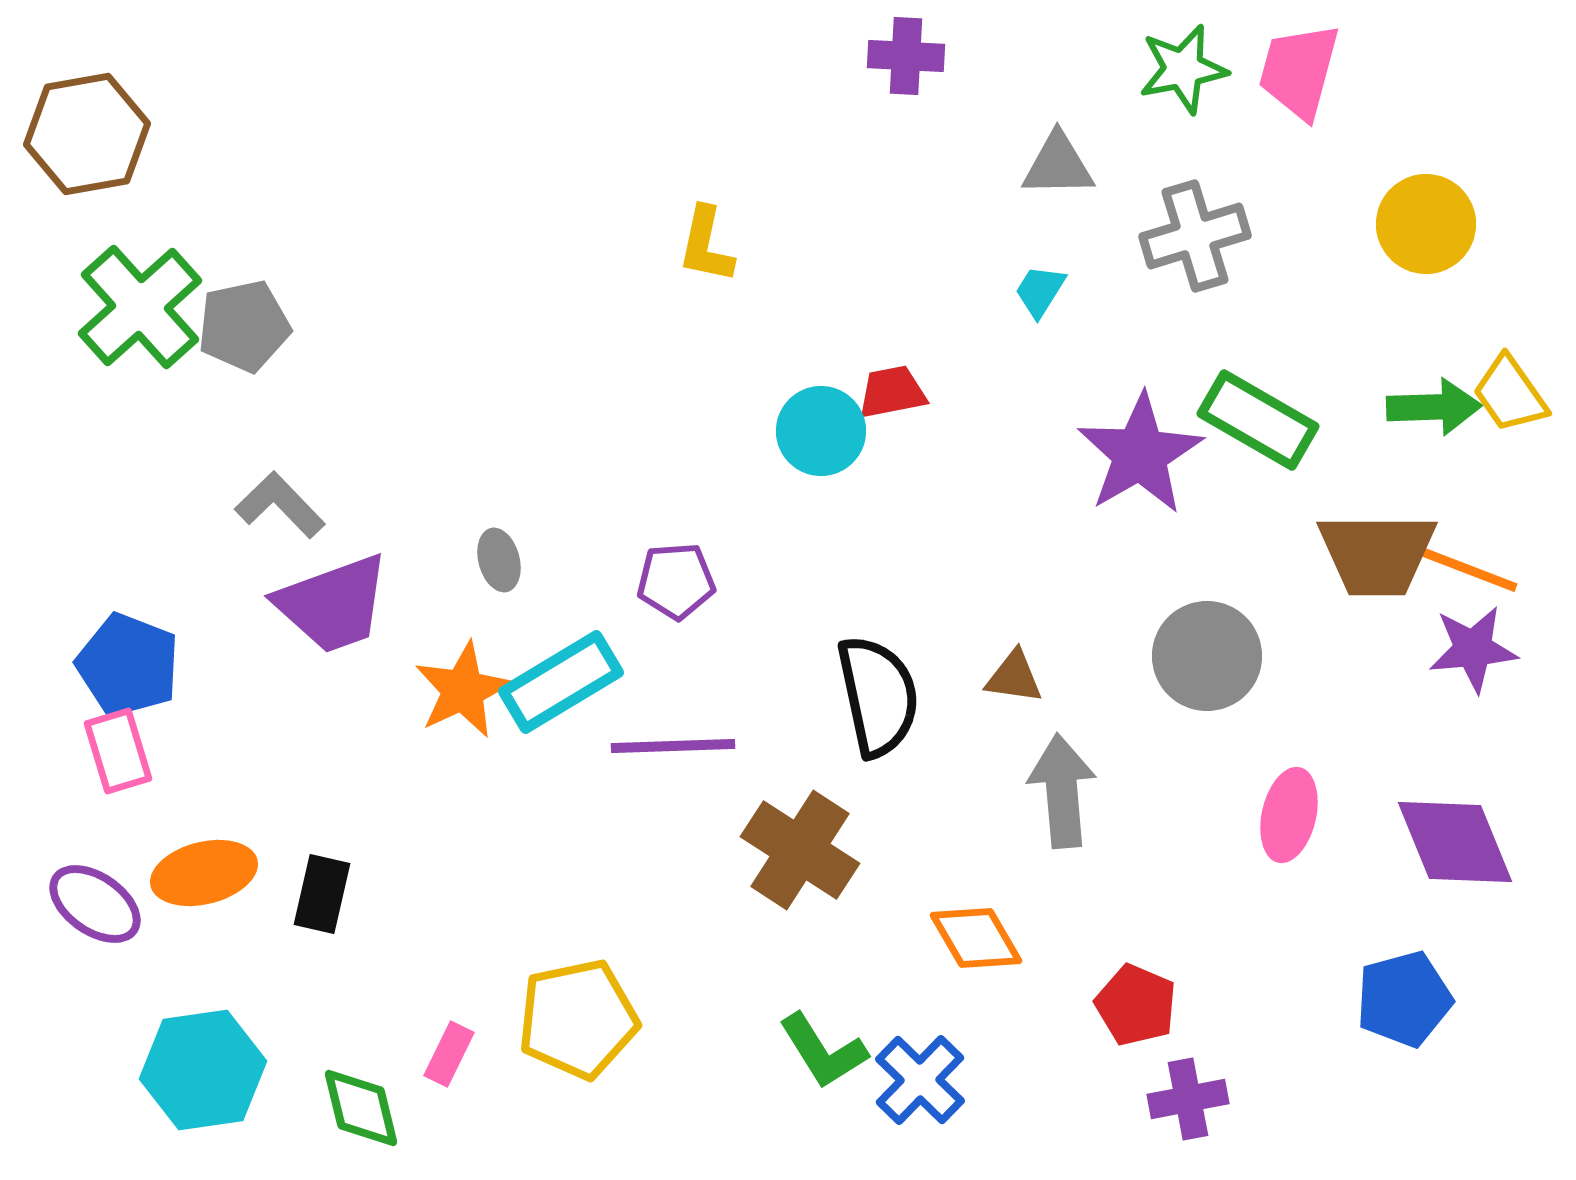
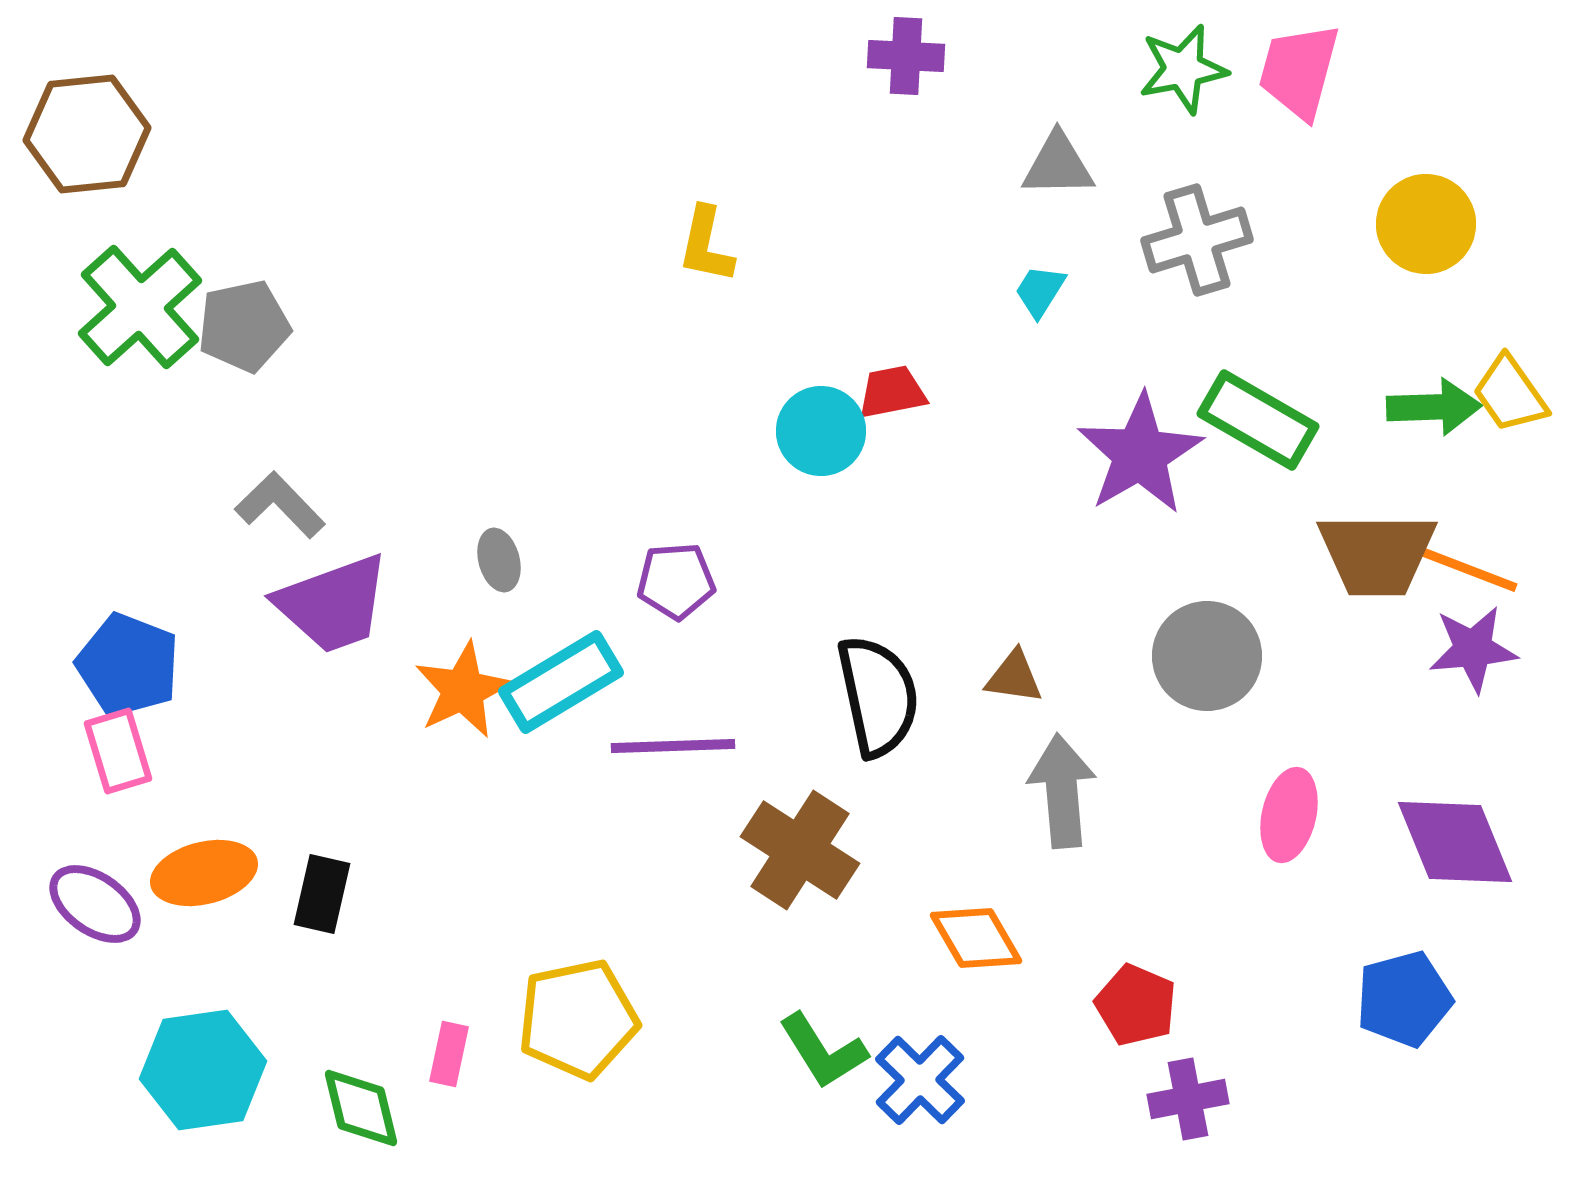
brown hexagon at (87, 134): rotated 4 degrees clockwise
gray cross at (1195, 236): moved 2 px right, 4 px down
pink rectangle at (449, 1054): rotated 14 degrees counterclockwise
